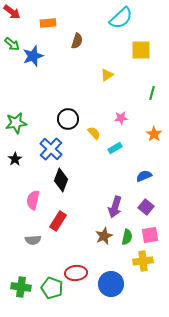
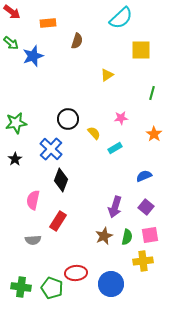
green arrow: moved 1 px left, 1 px up
